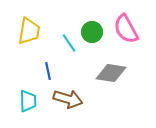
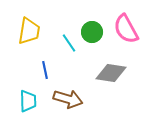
blue line: moved 3 px left, 1 px up
